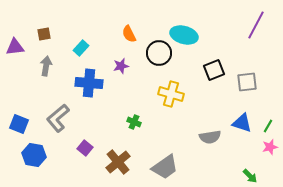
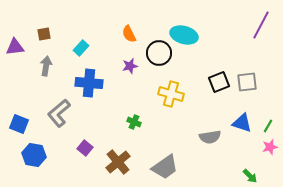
purple line: moved 5 px right
purple star: moved 9 px right
black square: moved 5 px right, 12 px down
gray L-shape: moved 1 px right, 5 px up
